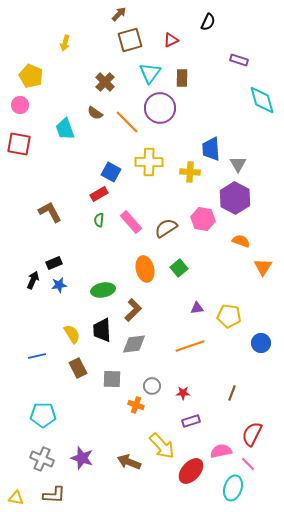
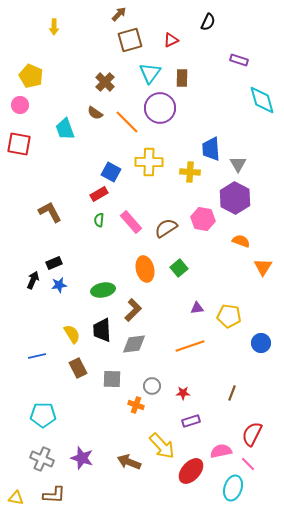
yellow arrow at (65, 43): moved 11 px left, 16 px up; rotated 14 degrees counterclockwise
